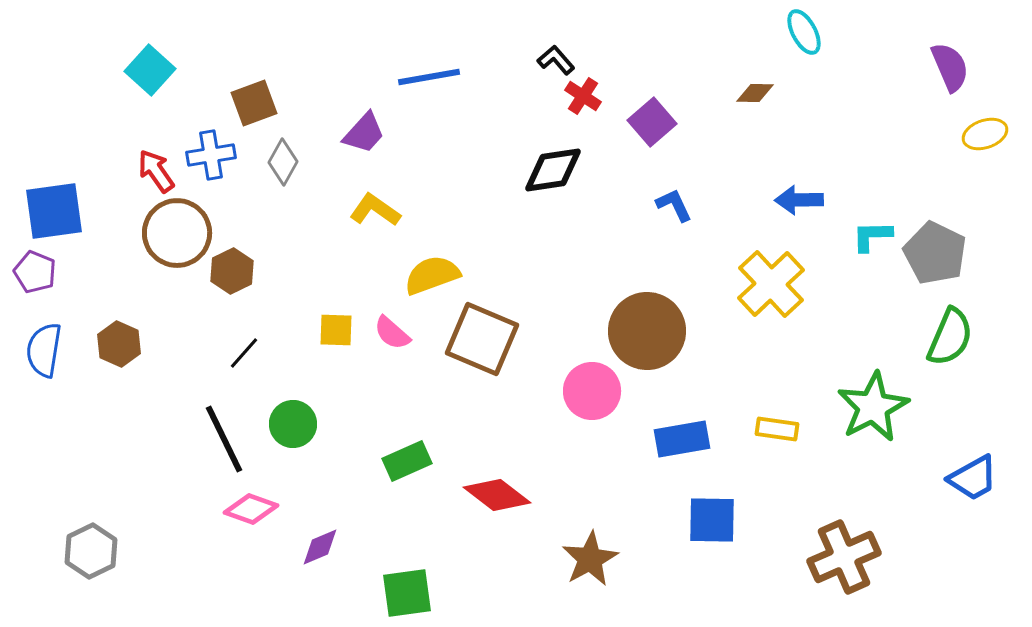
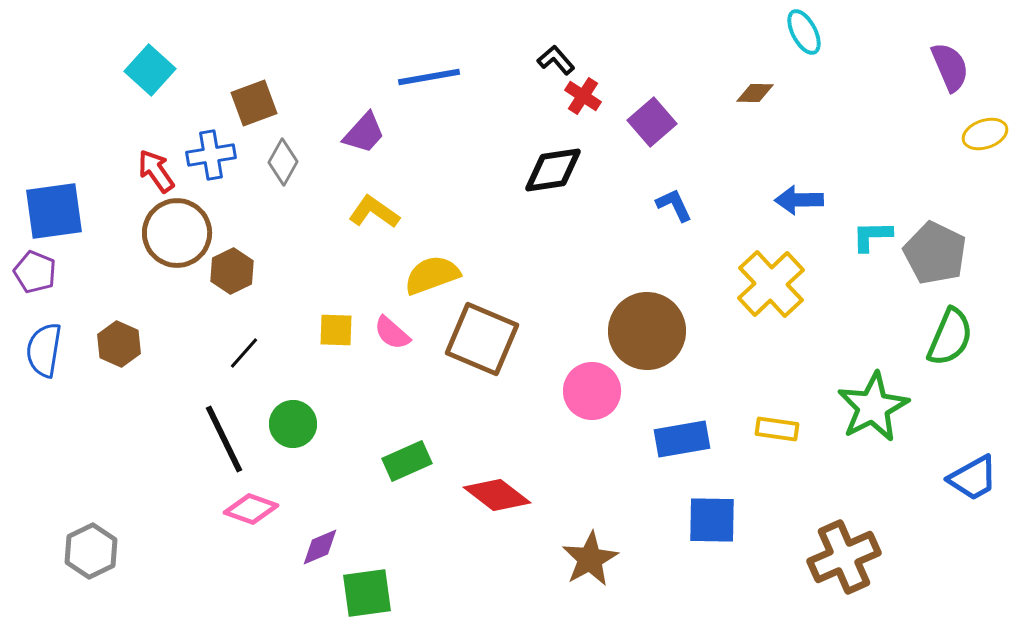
yellow L-shape at (375, 210): moved 1 px left, 2 px down
green square at (407, 593): moved 40 px left
